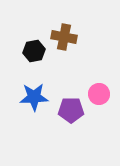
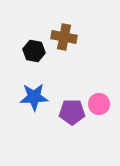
black hexagon: rotated 20 degrees clockwise
pink circle: moved 10 px down
purple pentagon: moved 1 px right, 2 px down
